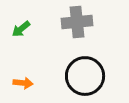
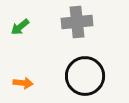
green arrow: moved 1 px left, 2 px up
